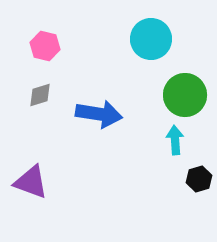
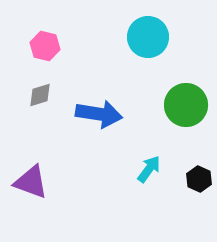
cyan circle: moved 3 px left, 2 px up
green circle: moved 1 px right, 10 px down
cyan arrow: moved 26 px left, 29 px down; rotated 40 degrees clockwise
black hexagon: rotated 20 degrees counterclockwise
